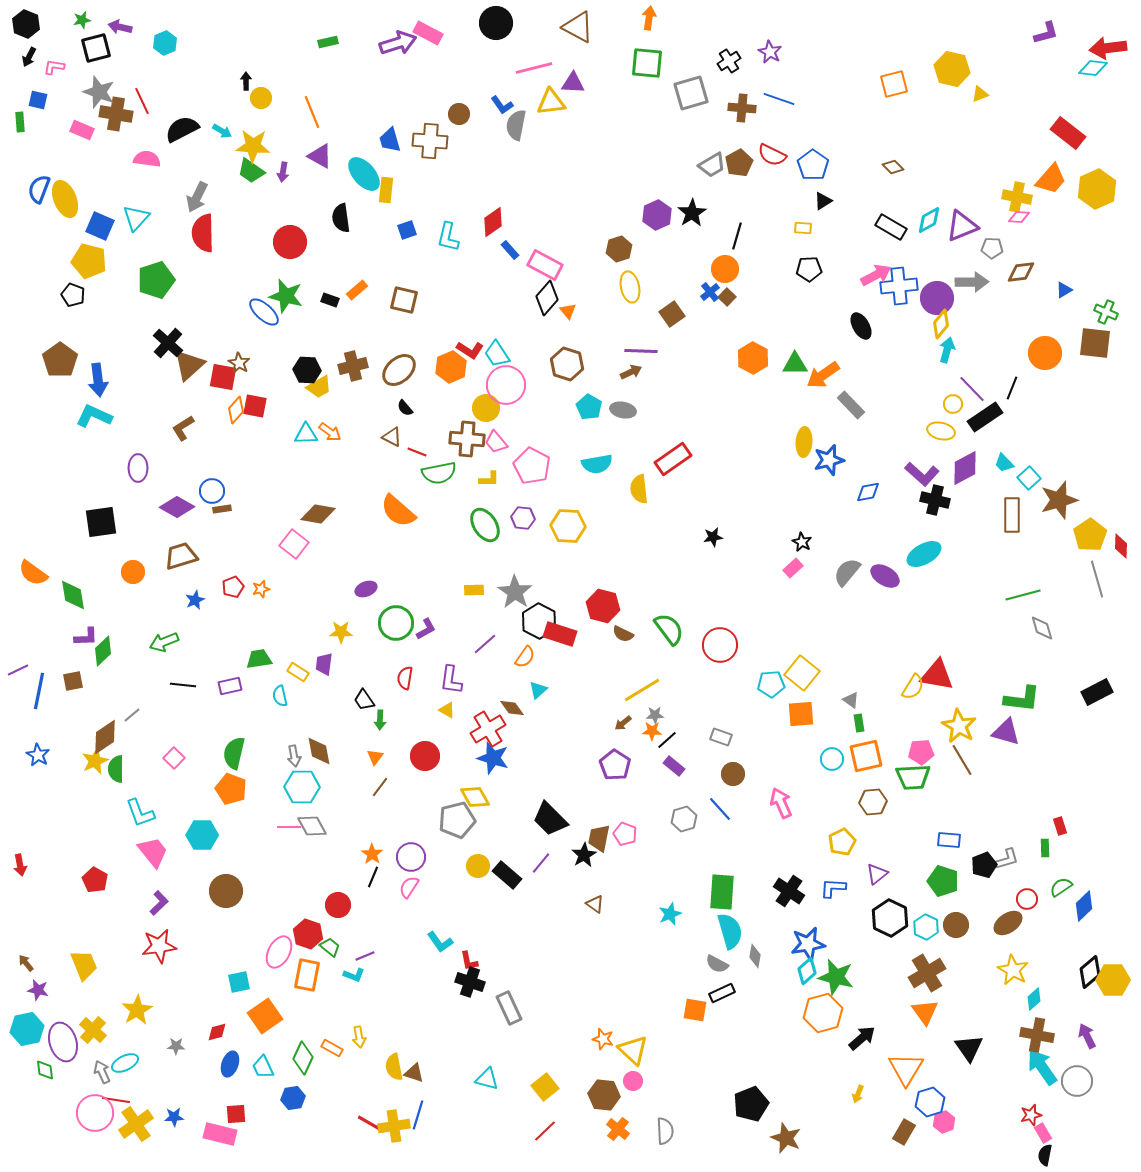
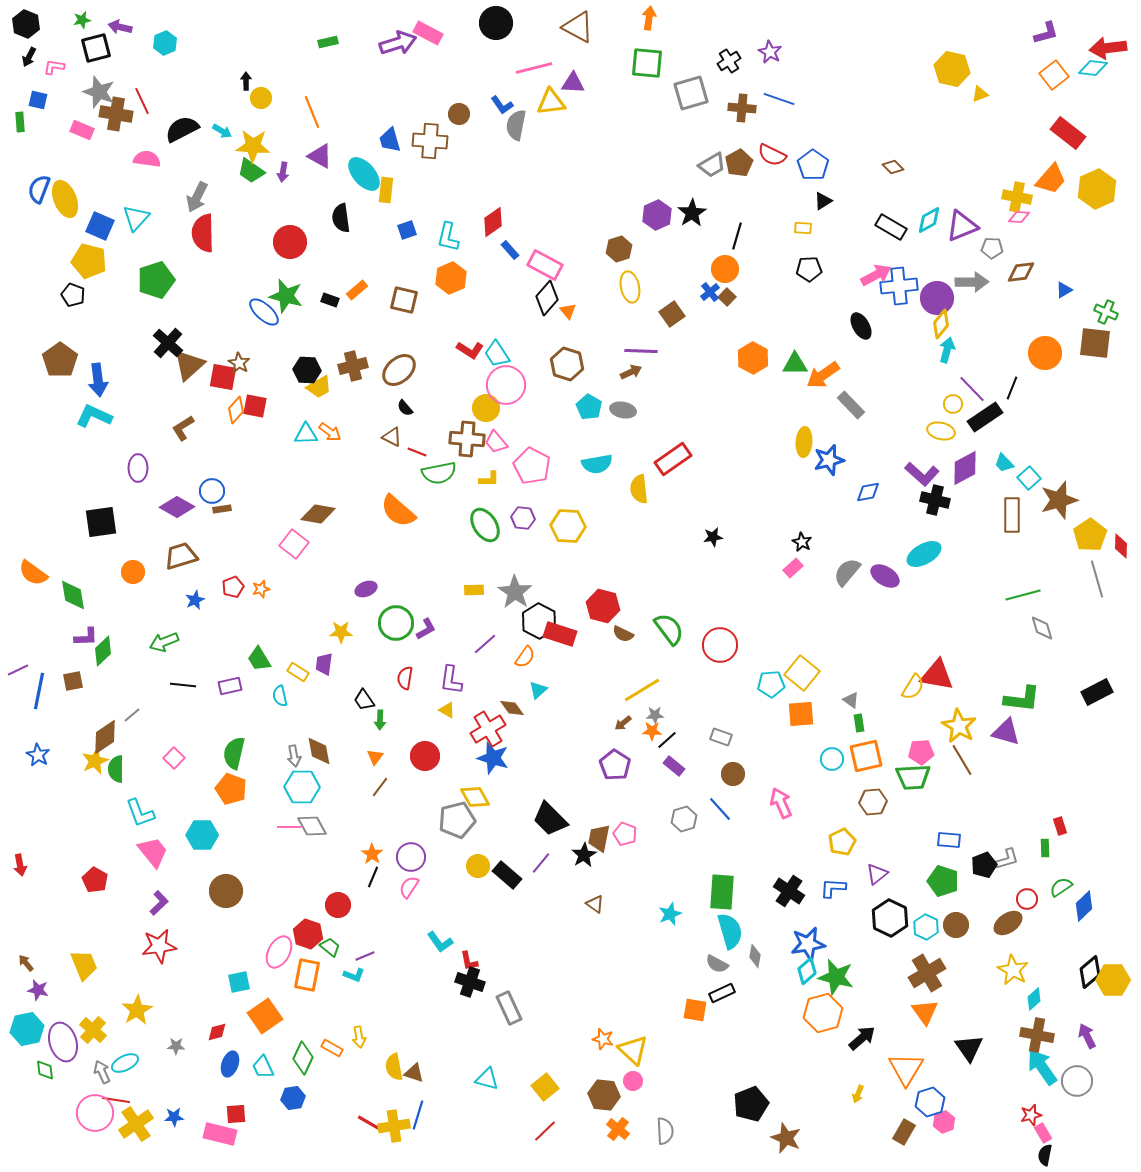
orange square at (894, 84): moved 160 px right, 9 px up; rotated 24 degrees counterclockwise
orange hexagon at (451, 367): moved 89 px up
green trapezoid at (259, 659): rotated 112 degrees counterclockwise
